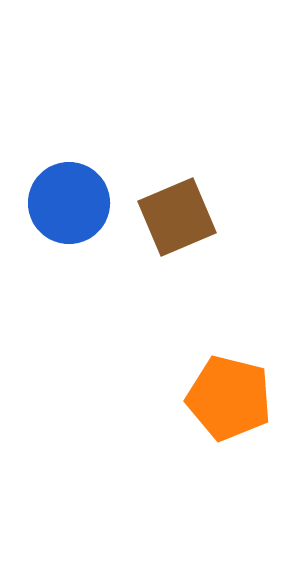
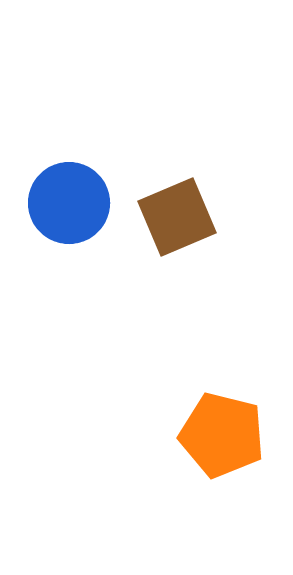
orange pentagon: moved 7 px left, 37 px down
